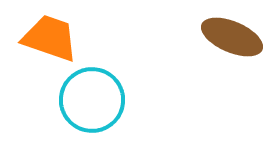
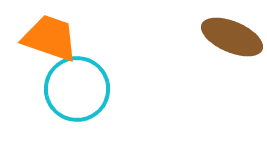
cyan circle: moved 15 px left, 11 px up
